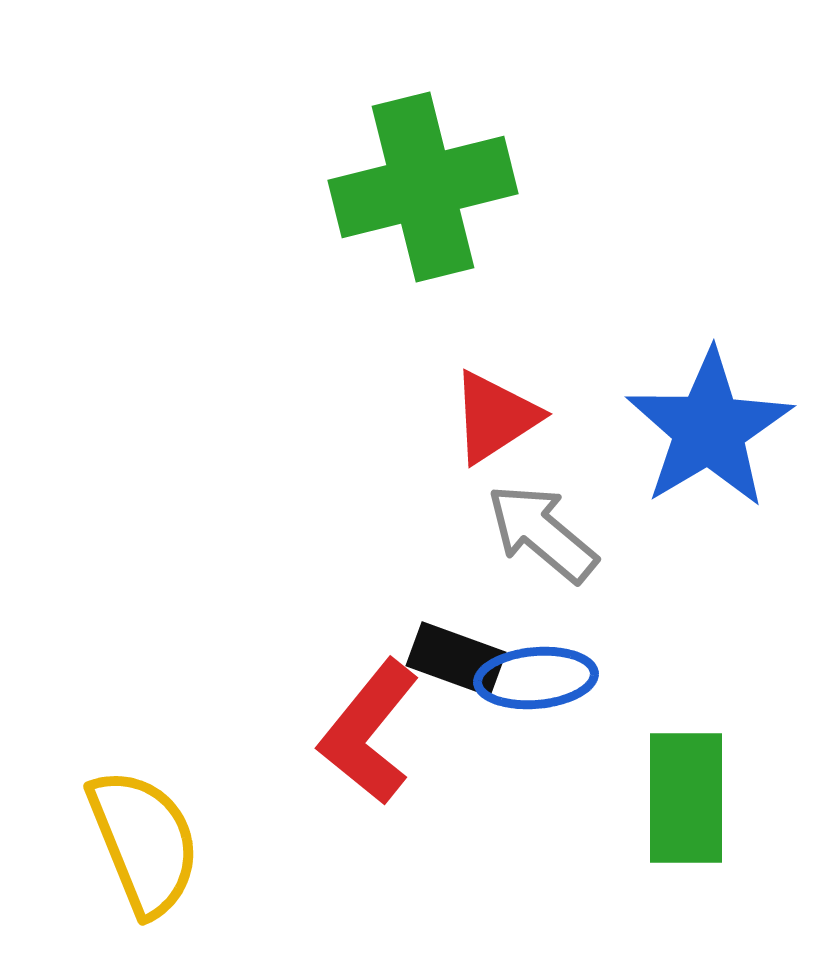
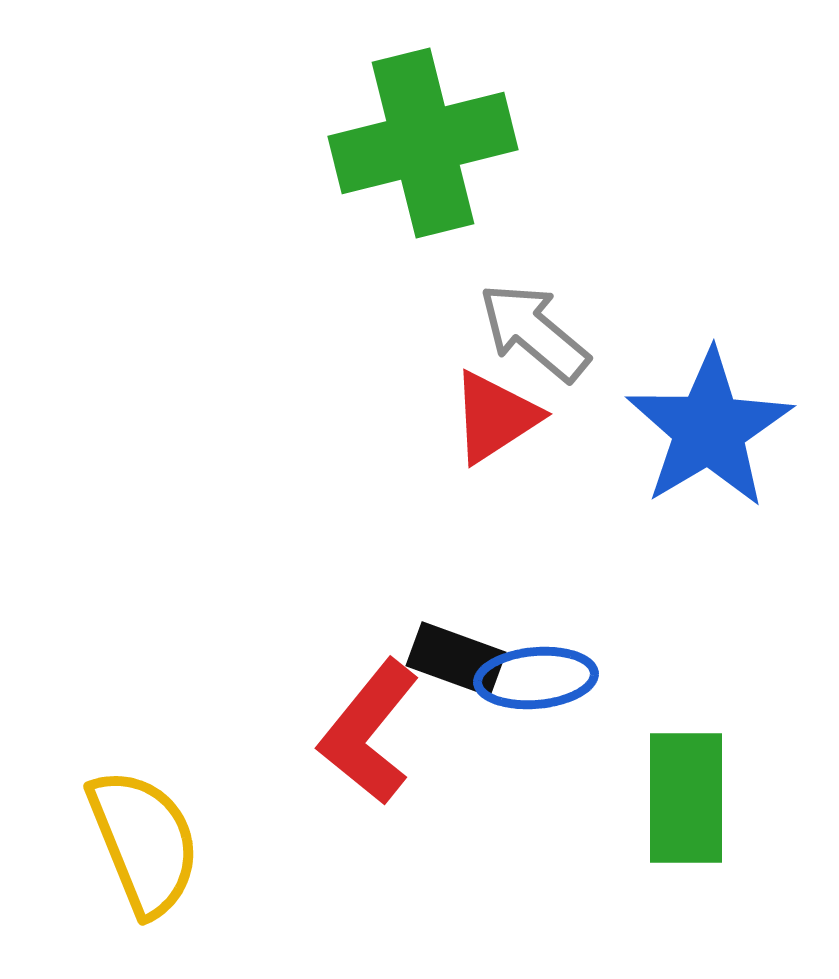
green cross: moved 44 px up
gray arrow: moved 8 px left, 201 px up
